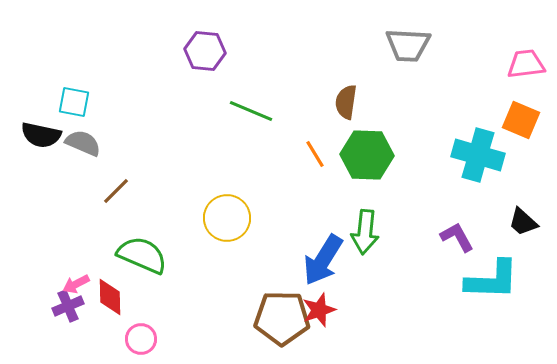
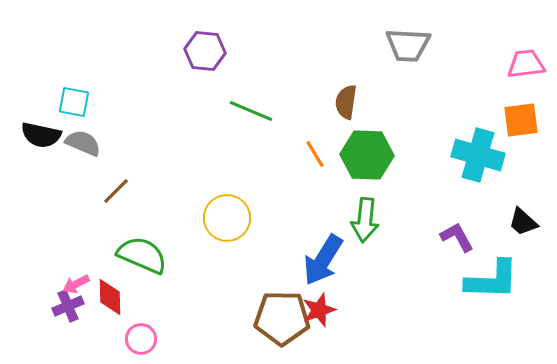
orange square: rotated 30 degrees counterclockwise
green arrow: moved 12 px up
